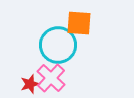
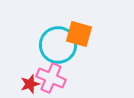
orange square: moved 11 px down; rotated 12 degrees clockwise
pink cross: rotated 20 degrees counterclockwise
